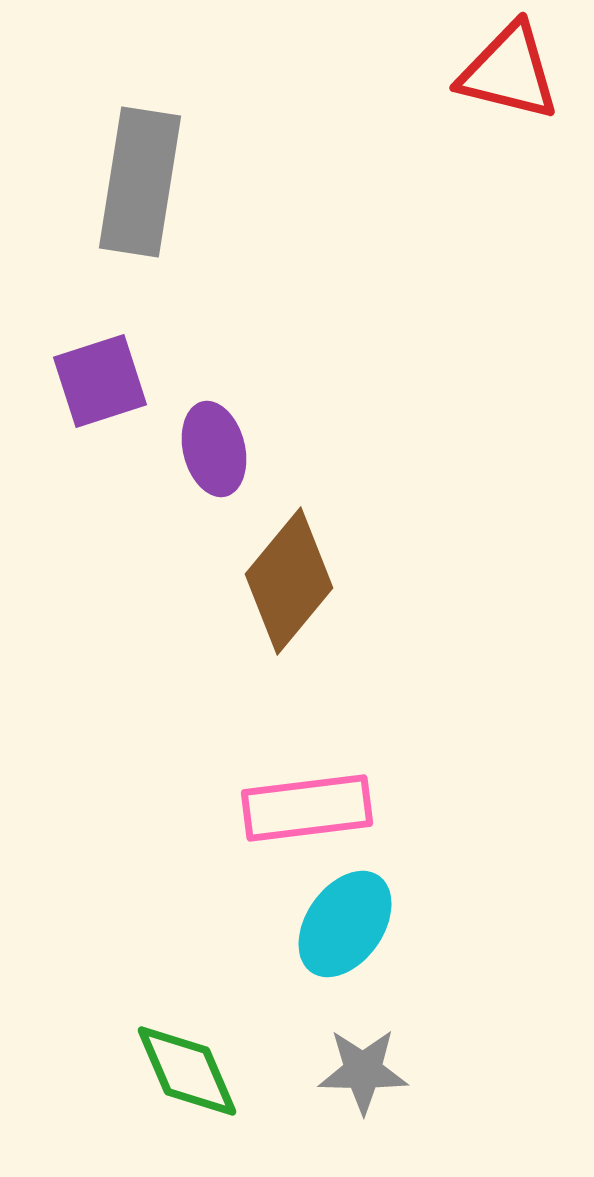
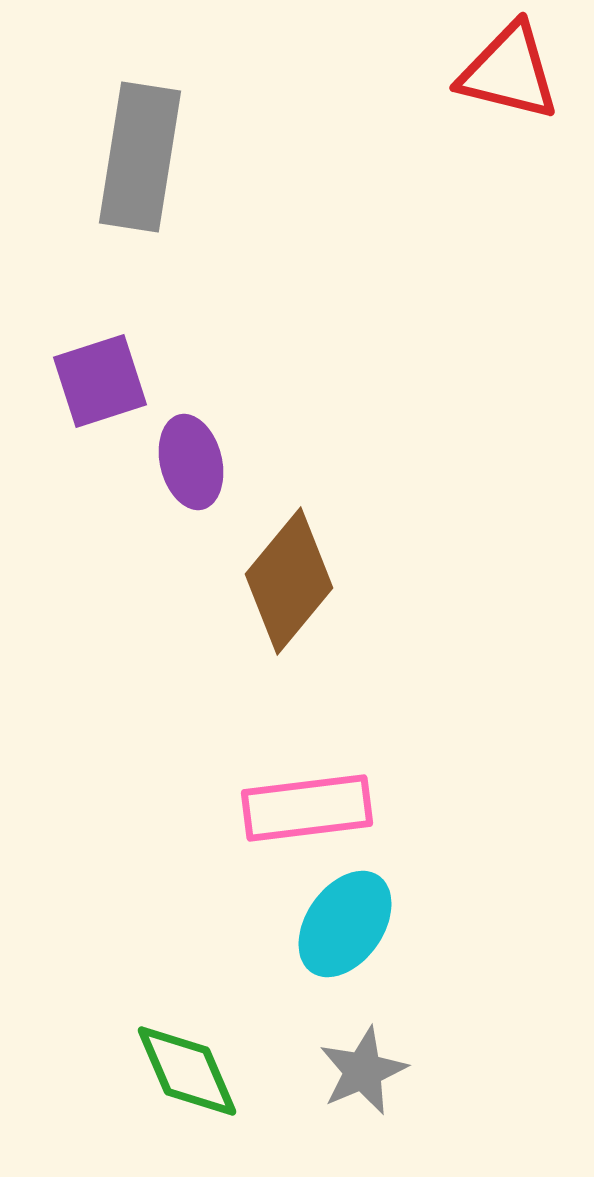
gray rectangle: moved 25 px up
purple ellipse: moved 23 px left, 13 px down
gray star: rotated 24 degrees counterclockwise
